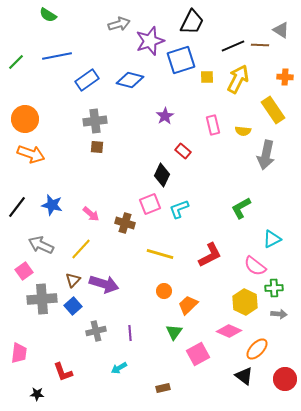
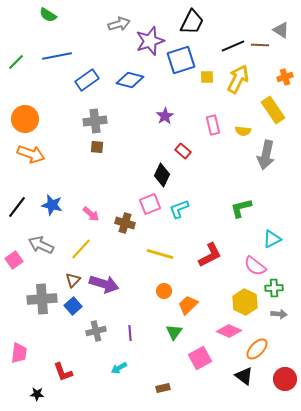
orange cross at (285, 77): rotated 21 degrees counterclockwise
green L-shape at (241, 208): rotated 15 degrees clockwise
pink square at (24, 271): moved 10 px left, 11 px up
pink square at (198, 354): moved 2 px right, 4 px down
